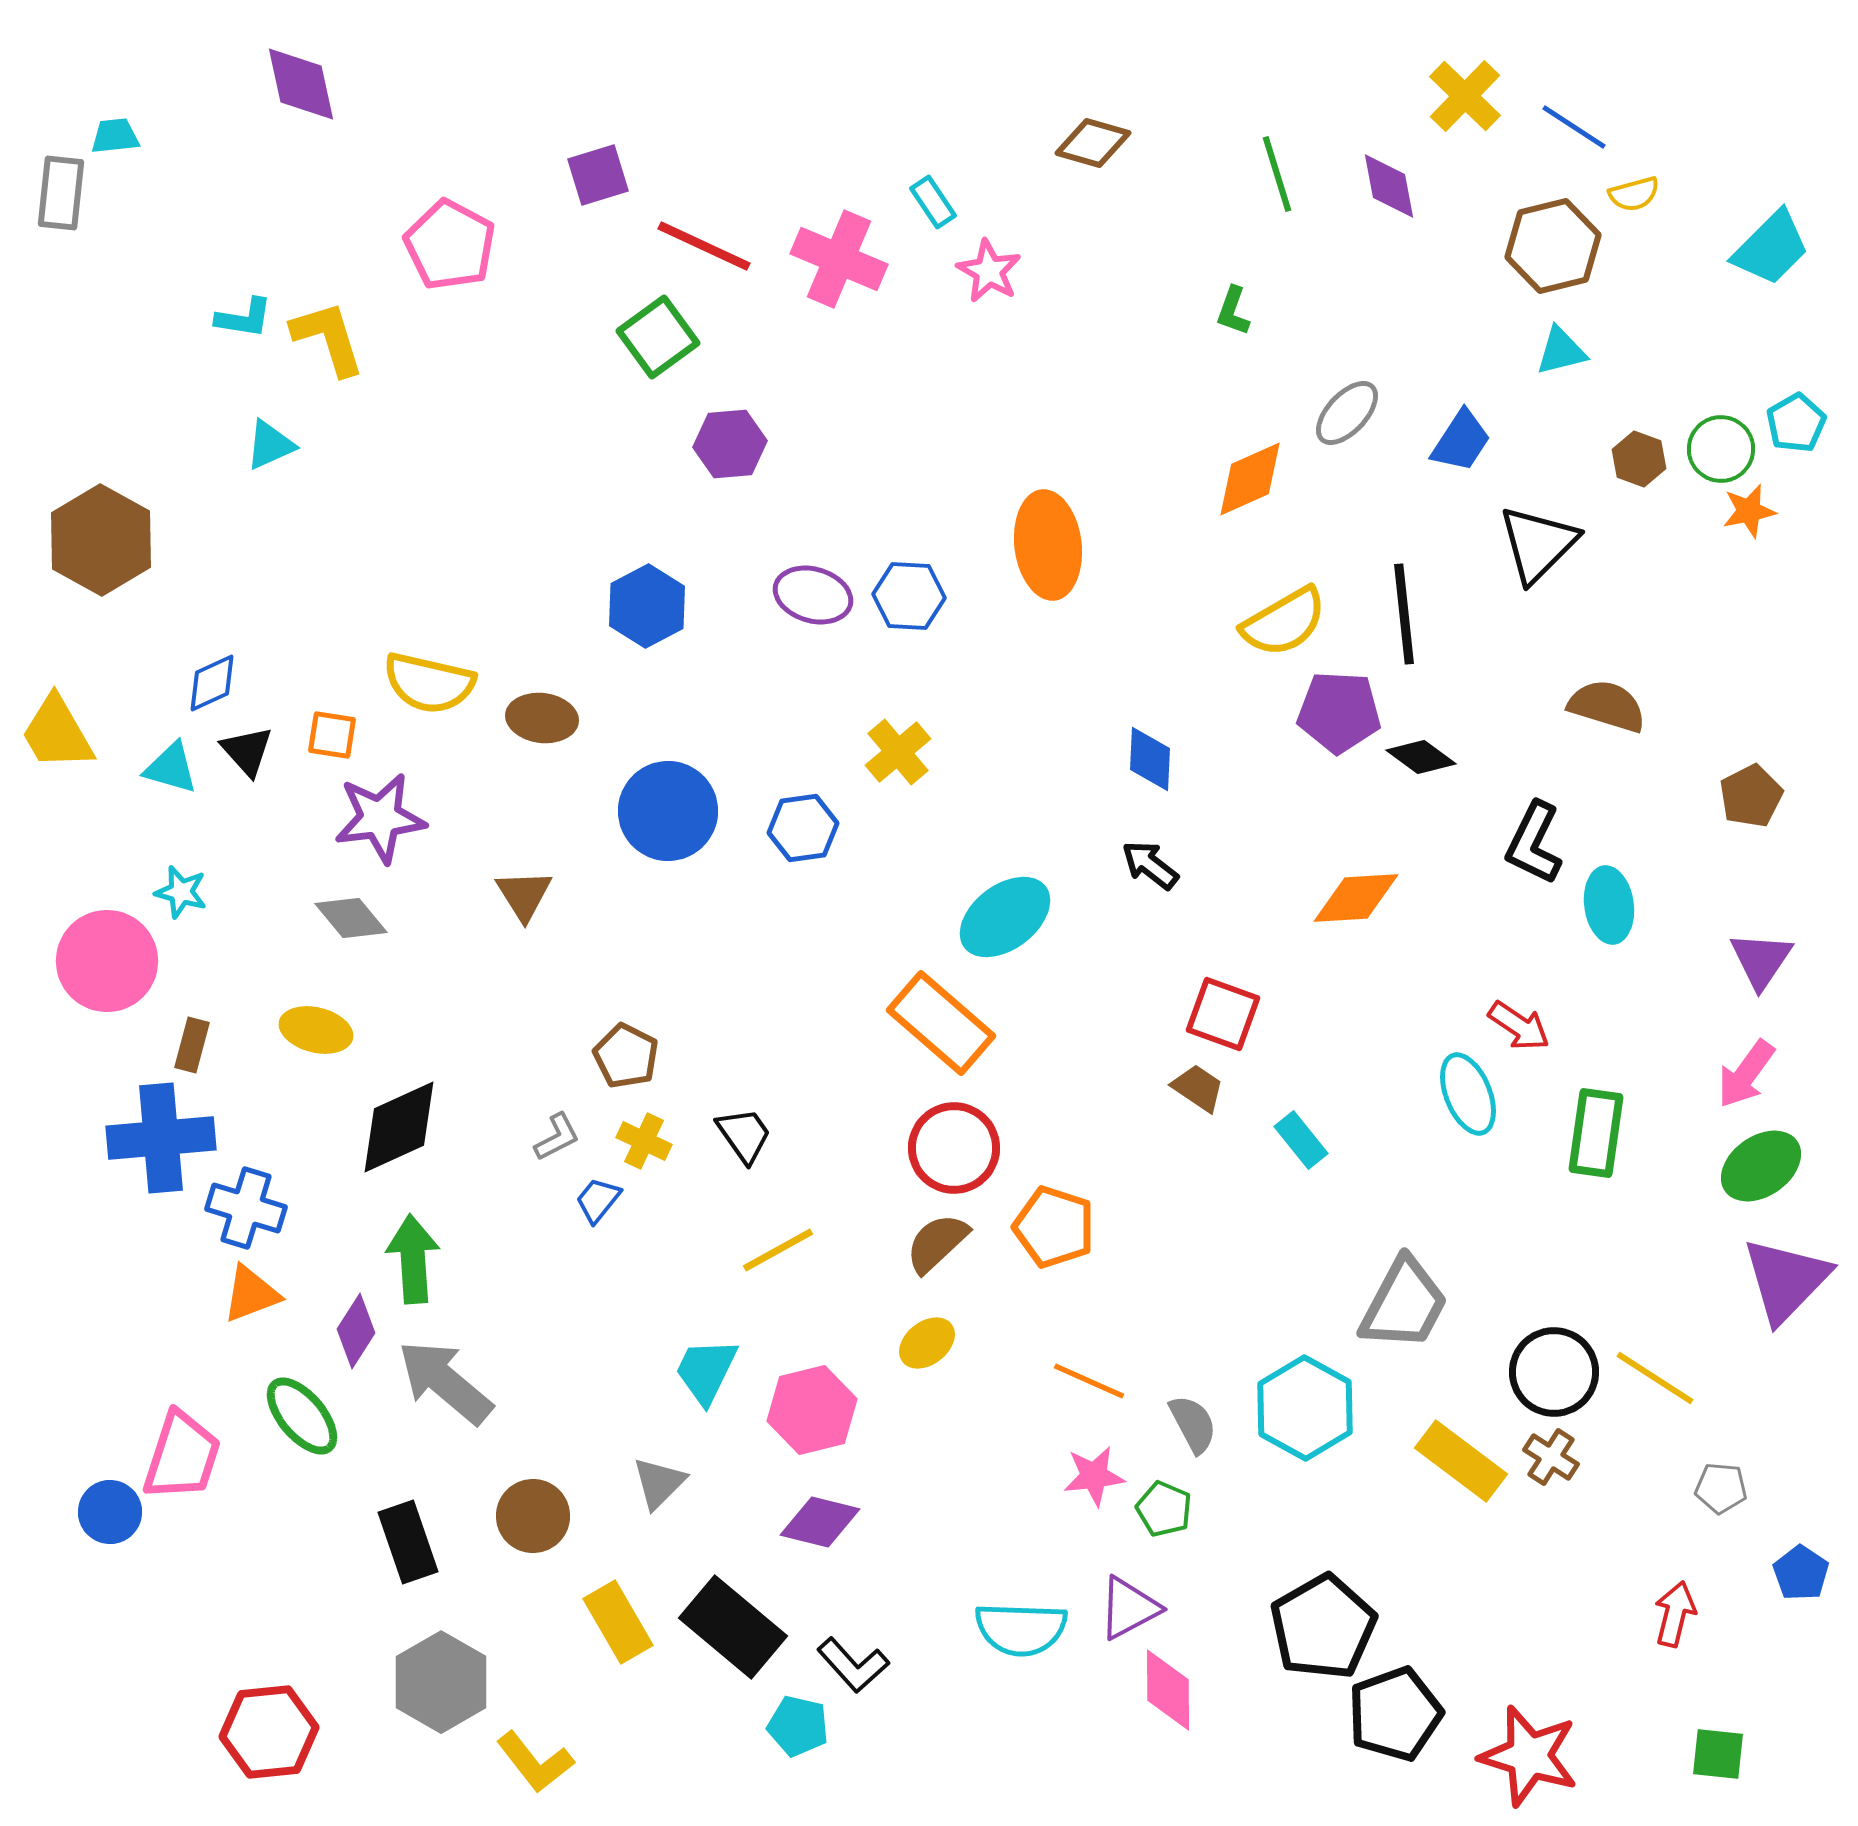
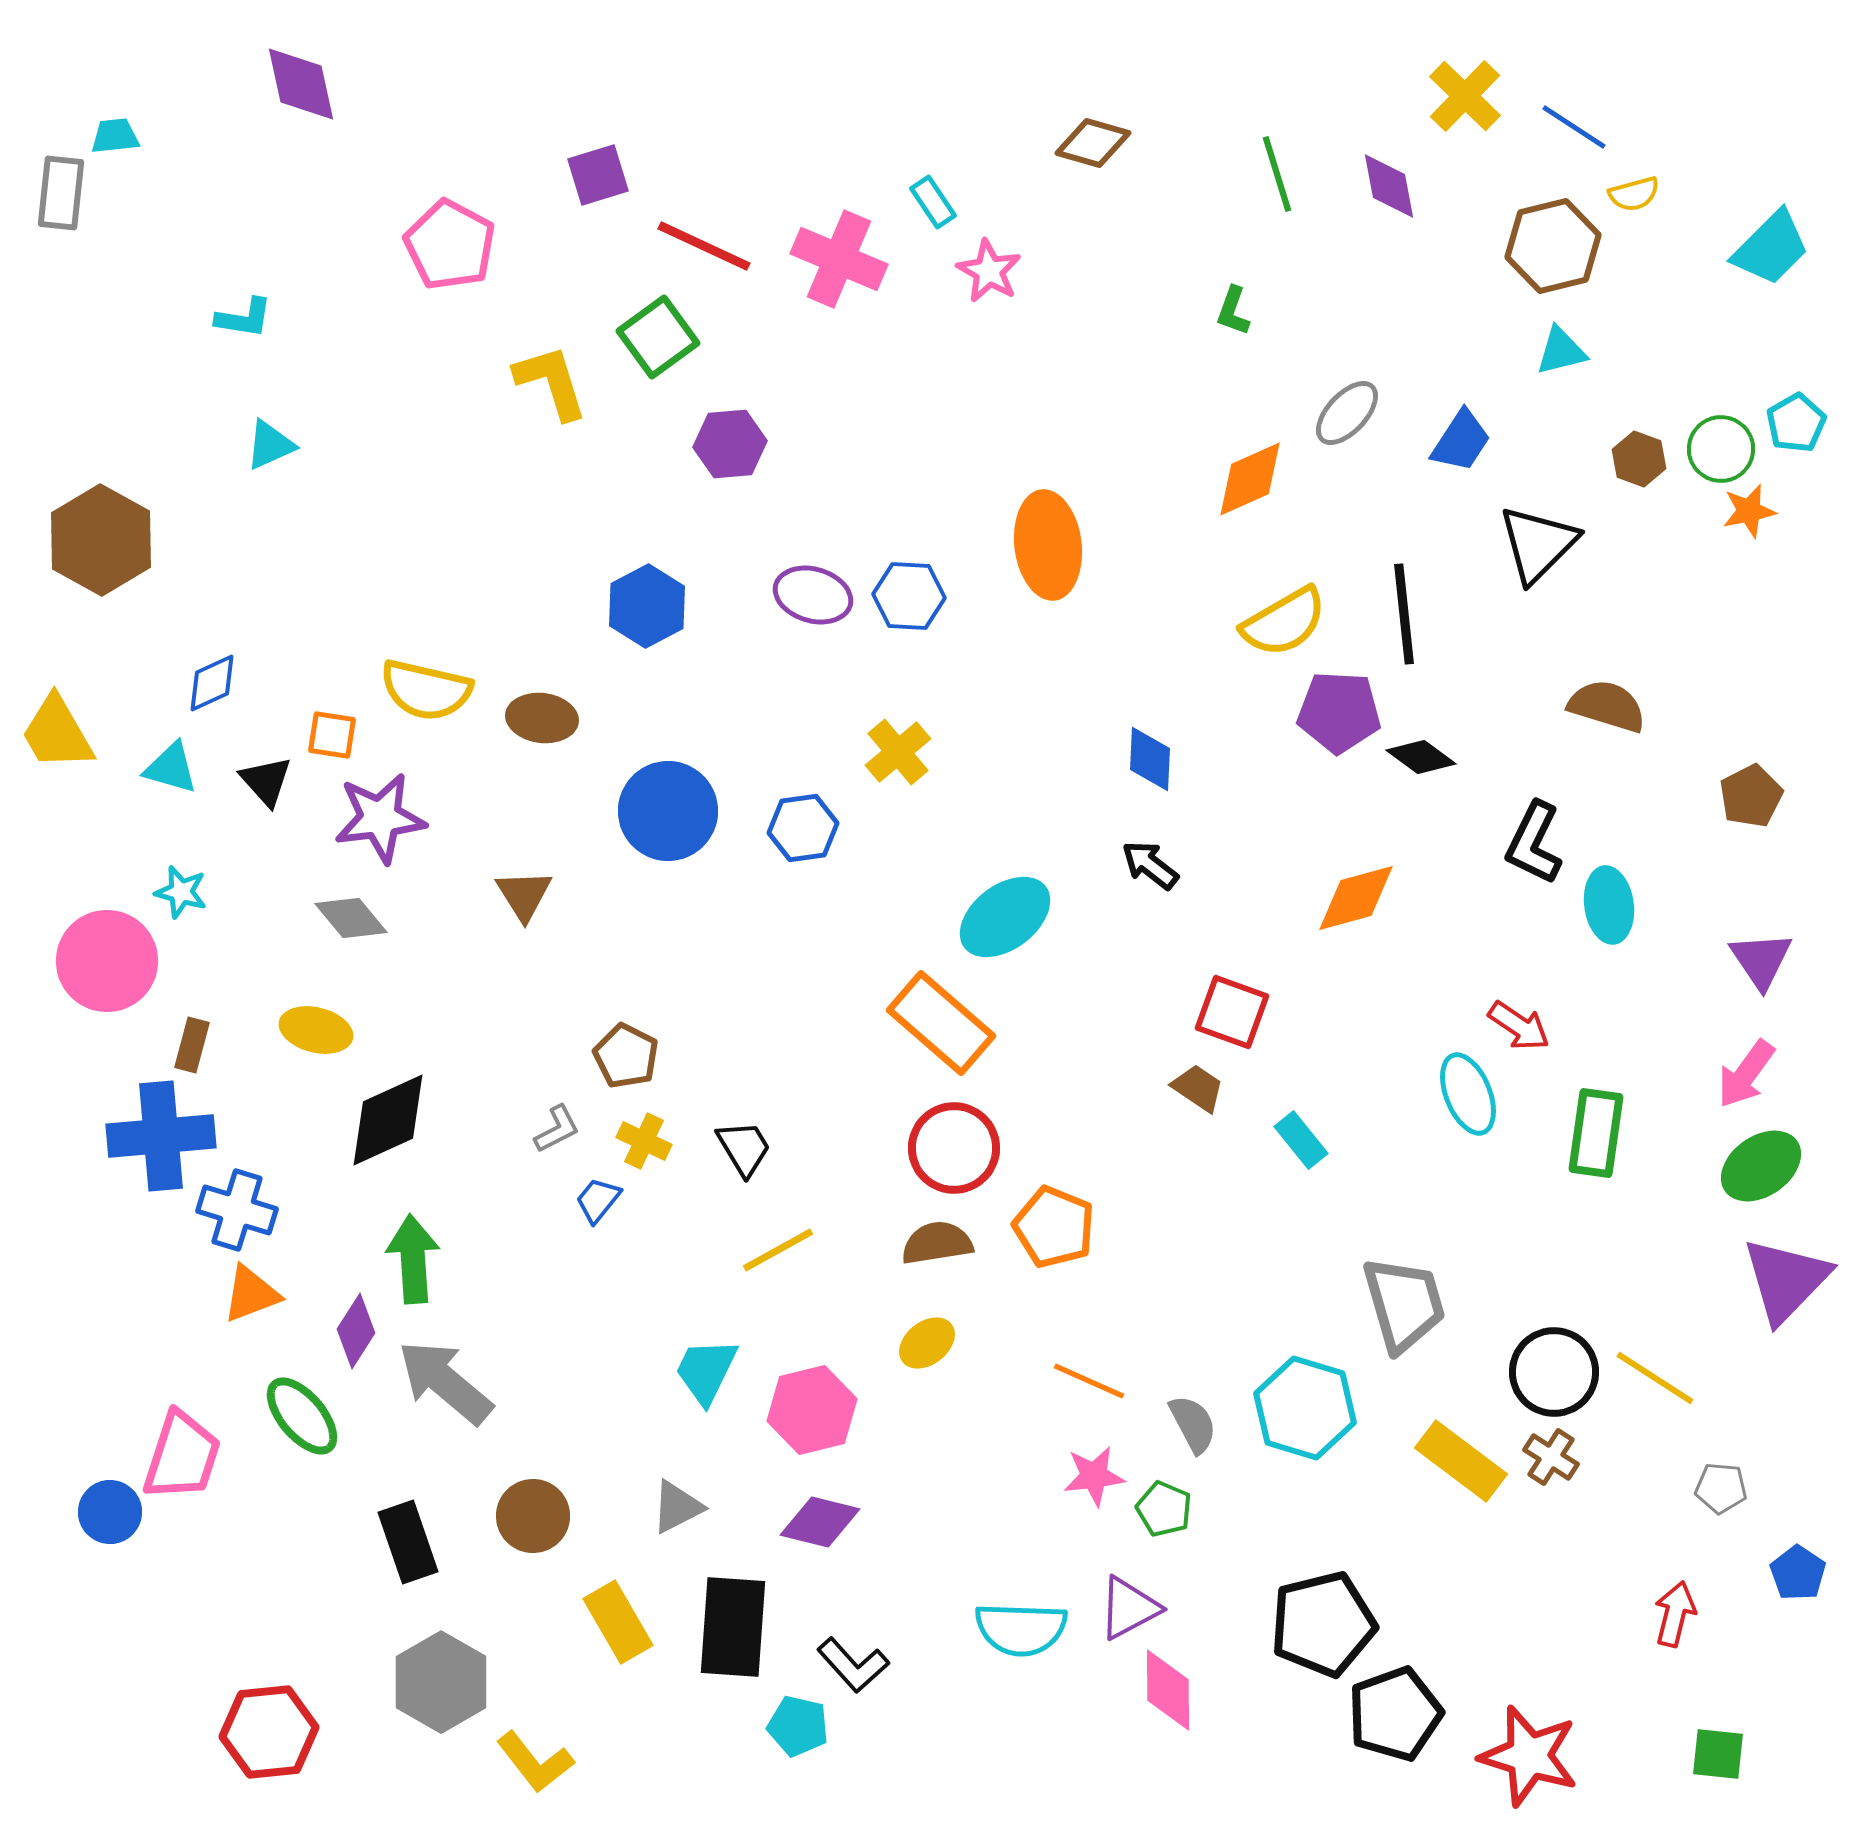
yellow L-shape at (328, 338): moved 223 px right, 44 px down
yellow semicircle at (429, 683): moved 3 px left, 7 px down
black triangle at (247, 751): moved 19 px right, 30 px down
orange diamond at (1356, 898): rotated 12 degrees counterclockwise
purple triangle at (1761, 960): rotated 8 degrees counterclockwise
red square at (1223, 1014): moved 9 px right, 2 px up
black diamond at (399, 1127): moved 11 px left, 7 px up
black trapezoid at (744, 1135): moved 13 px down; rotated 4 degrees clockwise
gray L-shape at (557, 1137): moved 8 px up
blue cross at (161, 1138): moved 2 px up
blue cross at (246, 1208): moved 9 px left, 2 px down
orange pentagon at (1054, 1227): rotated 4 degrees clockwise
brown semicircle at (937, 1243): rotated 34 degrees clockwise
gray trapezoid at (1404, 1304): rotated 44 degrees counterclockwise
cyan hexagon at (1305, 1408): rotated 12 degrees counterclockwise
gray triangle at (659, 1483): moved 18 px right, 24 px down; rotated 18 degrees clockwise
blue pentagon at (1801, 1573): moved 3 px left
black rectangle at (733, 1627): rotated 54 degrees clockwise
black pentagon at (1323, 1627): moved 3 px up; rotated 16 degrees clockwise
